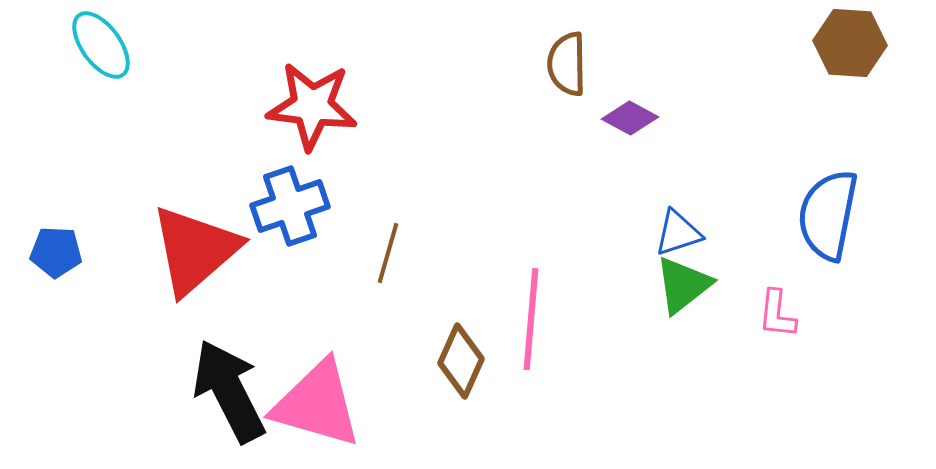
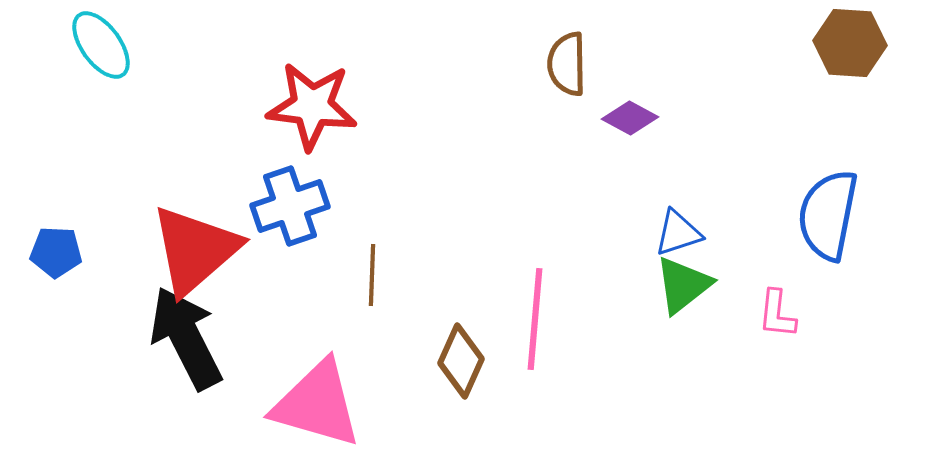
brown line: moved 16 px left, 22 px down; rotated 14 degrees counterclockwise
pink line: moved 4 px right
black arrow: moved 43 px left, 53 px up
